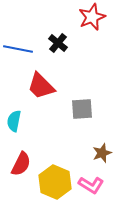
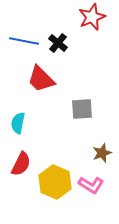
blue line: moved 6 px right, 8 px up
red trapezoid: moved 7 px up
cyan semicircle: moved 4 px right, 2 px down
